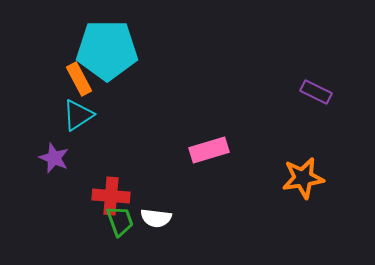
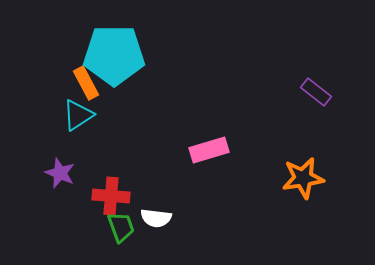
cyan pentagon: moved 7 px right, 5 px down
orange rectangle: moved 7 px right, 4 px down
purple rectangle: rotated 12 degrees clockwise
purple star: moved 6 px right, 15 px down
green trapezoid: moved 1 px right, 6 px down
